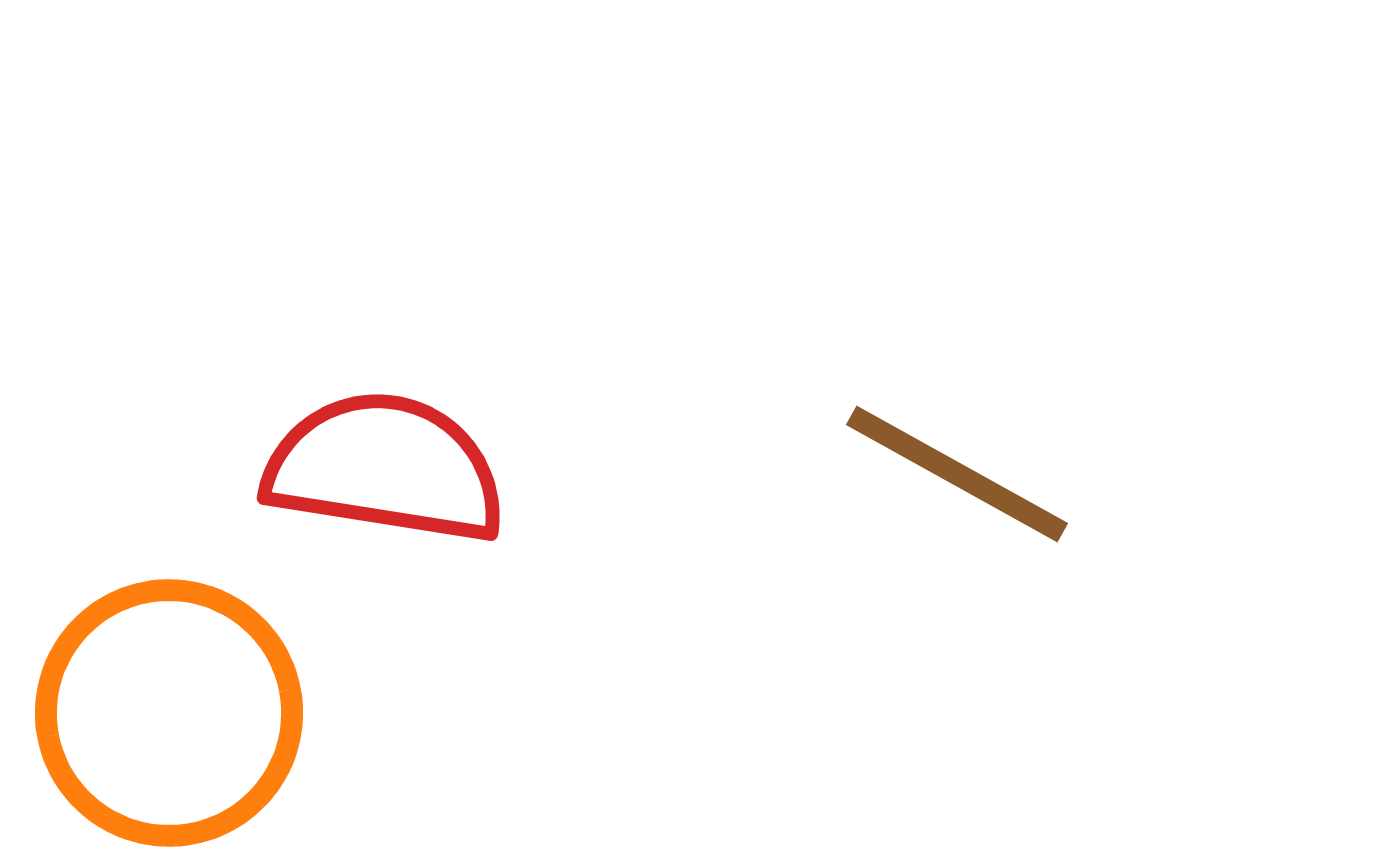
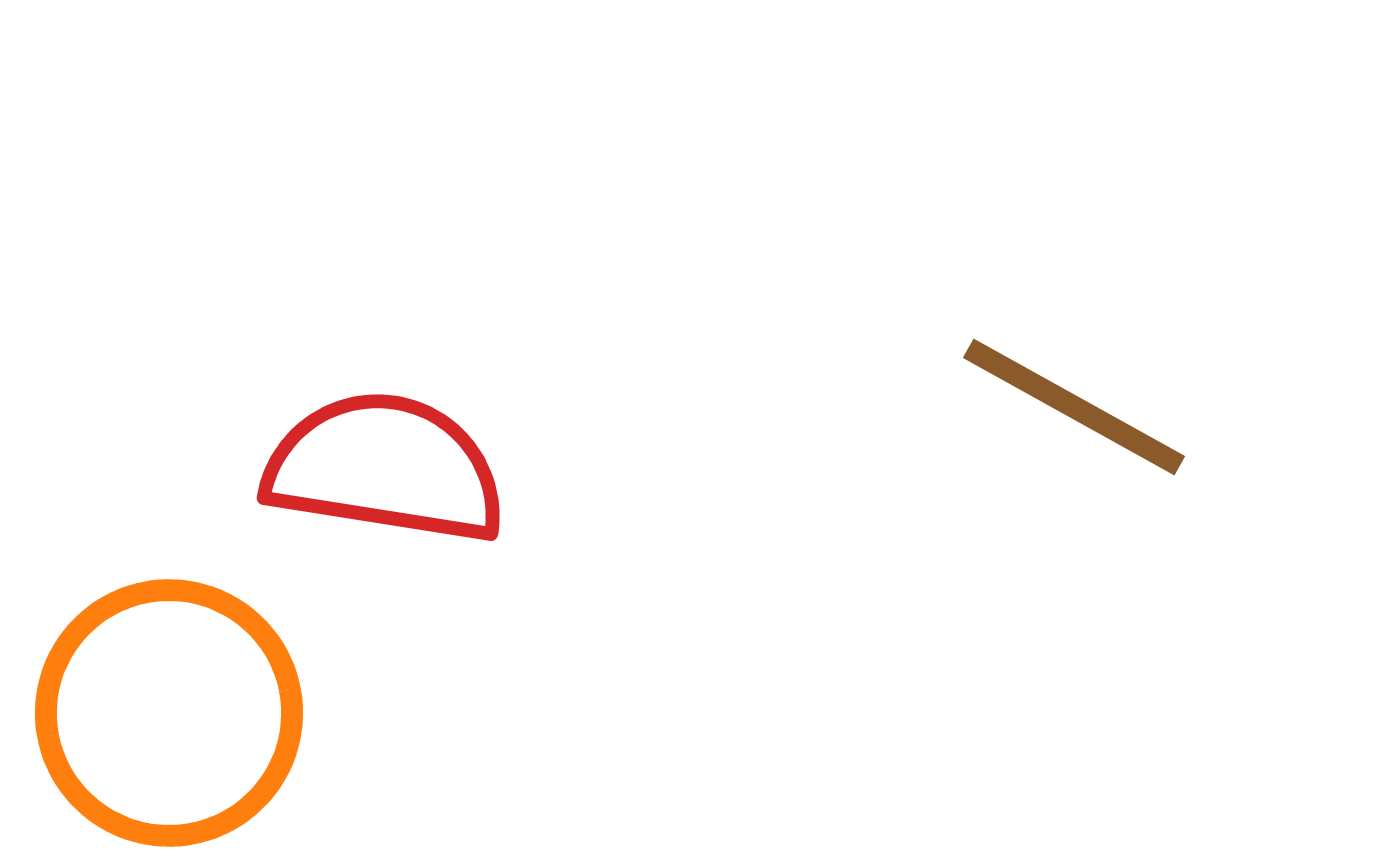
brown line: moved 117 px right, 67 px up
